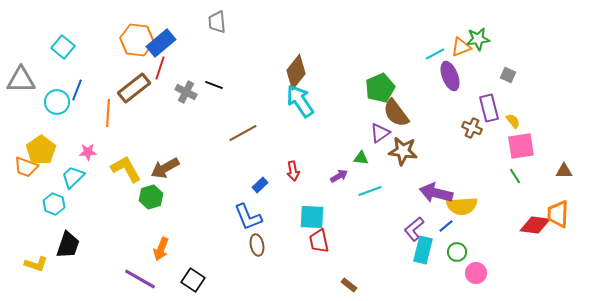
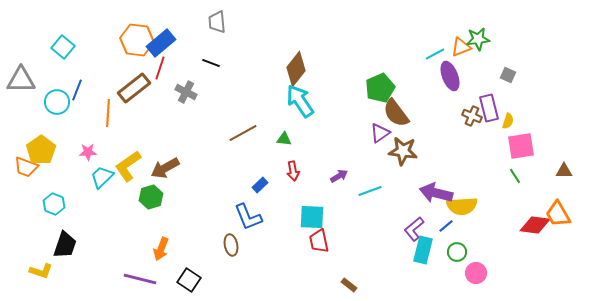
brown diamond at (296, 72): moved 3 px up
black line at (214, 85): moved 3 px left, 22 px up
yellow semicircle at (513, 121): moved 5 px left; rotated 56 degrees clockwise
brown cross at (472, 128): moved 12 px up
green triangle at (361, 158): moved 77 px left, 19 px up
yellow L-shape at (126, 169): moved 2 px right, 3 px up; rotated 96 degrees counterclockwise
cyan trapezoid at (73, 177): moved 29 px right
orange trapezoid at (558, 214): rotated 32 degrees counterclockwise
black trapezoid at (68, 245): moved 3 px left
brown ellipse at (257, 245): moved 26 px left
yellow L-shape at (36, 264): moved 5 px right, 7 px down
purple line at (140, 279): rotated 16 degrees counterclockwise
black square at (193, 280): moved 4 px left
